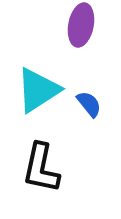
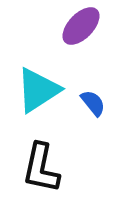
purple ellipse: moved 1 px down; rotated 33 degrees clockwise
blue semicircle: moved 4 px right, 1 px up
